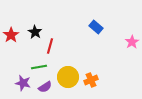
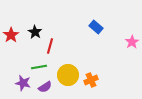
yellow circle: moved 2 px up
